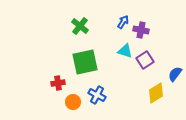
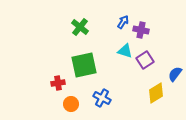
green cross: moved 1 px down
green square: moved 1 px left, 3 px down
blue cross: moved 5 px right, 3 px down
orange circle: moved 2 px left, 2 px down
